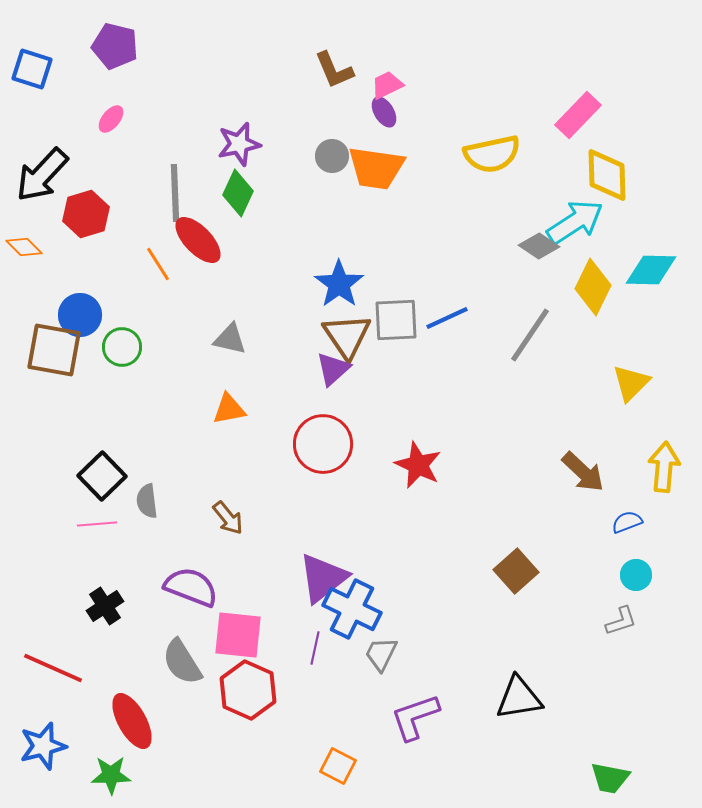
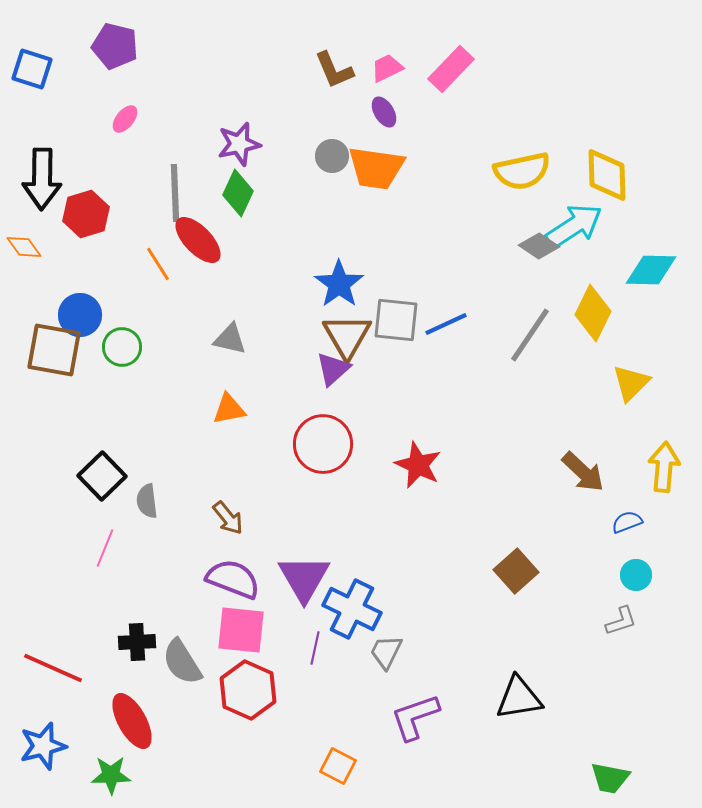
pink trapezoid at (387, 85): moved 17 px up
pink rectangle at (578, 115): moved 127 px left, 46 px up
pink ellipse at (111, 119): moved 14 px right
yellow semicircle at (492, 154): moved 30 px right, 17 px down
black arrow at (42, 175): moved 4 px down; rotated 42 degrees counterclockwise
cyan arrow at (575, 222): moved 1 px left, 4 px down
orange diamond at (24, 247): rotated 9 degrees clockwise
yellow diamond at (593, 287): moved 26 px down
blue line at (447, 318): moved 1 px left, 6 px down
gray square at (396, 320): rotated 9 degrees clockwise
brown triangle at (347, 336): rotated 4 degrees clockwise
pink line at (97, 524): moved 8 px right, 24 px down; rotated 63 degrees counterclockwise
purple triangle at (323, 578): moved 19 px left; rotated 22 degrees counterclockwise
purple semicircle at (191, 587): moved 42 px right, 8 px up
black cross at (105, 606): moved 32 px right, 36 px down; rotated 30 degrees clockwise
pink square at (238, 635): moved 3 px right, 5 px up
gray trapezoid at (381, 654): moved 5 px right, 2 px up
